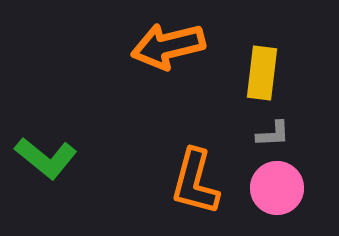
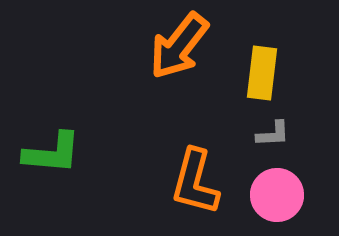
orange arrow: moved 11 px right; rotated 38 degrees counterclockwise
green L-shape: moved 6 px right, 5 px up; rotated 34 degrees counterclockwise
pink circle: moved 7 px down
